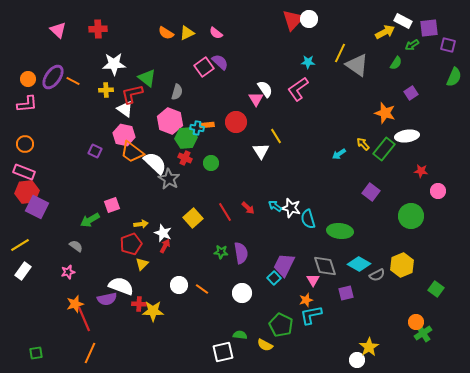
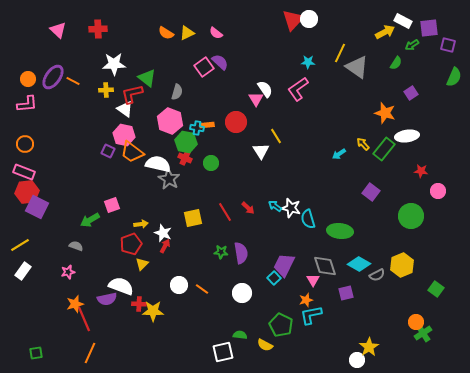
gray triangle at (357, 65): moved 2 px down
green hexagon at (186, 138): moved 4 px down; rotated 15 degrees clockwise
purple square at (95, 151): moved 13 px right
white semicircle at (155, 163): moved 3 px right, 1 px down; rotated 30 degrees counterclockwise
yellow square at (193, 218): rotated 30 degrees clockwise
gray semicircle at (76, 246): rotated 16 degrees counterclockwise
